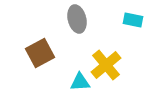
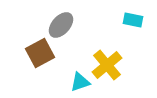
gray ellipse: moved 16 px left, 6 px down; rotated 56 degrees clockwise
yellow cross: moved 1 px right
cyan triangle: rotated 15 degrees counterclockwise
